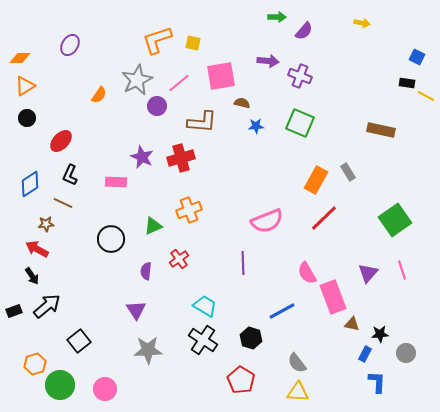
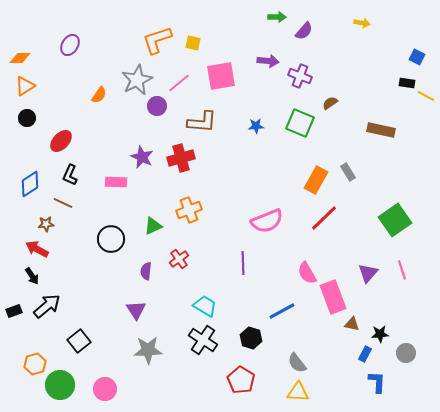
brown semicircle at (242, 103): moved 88 px right; rotated 49 degrees counterclockwise
